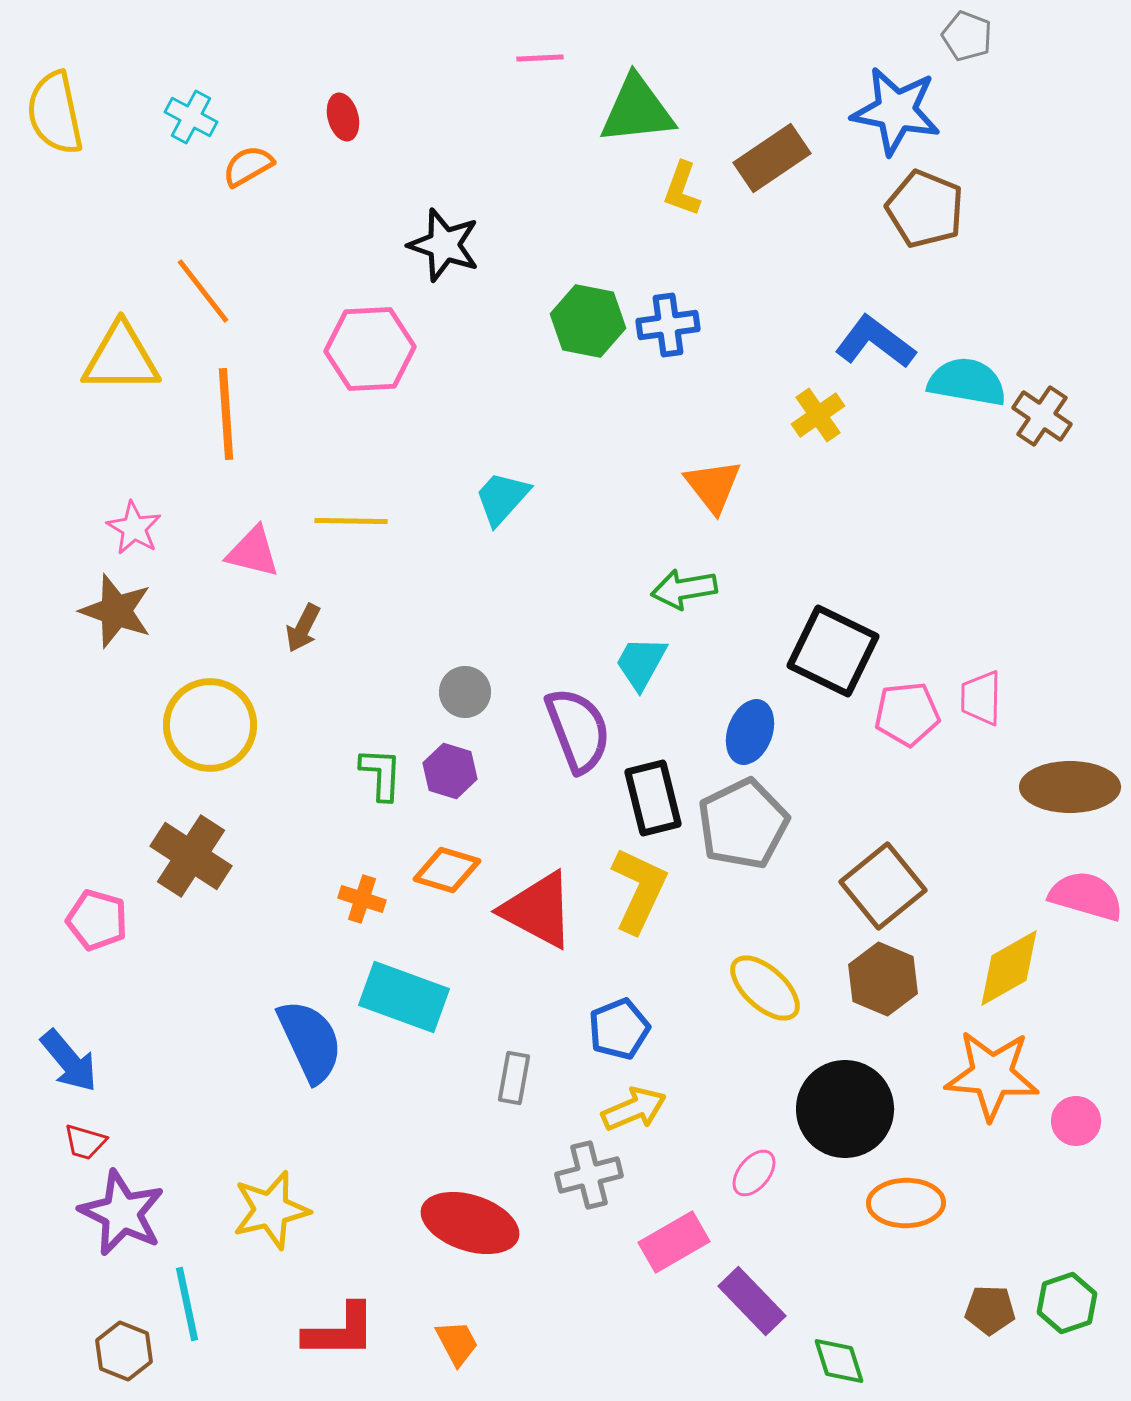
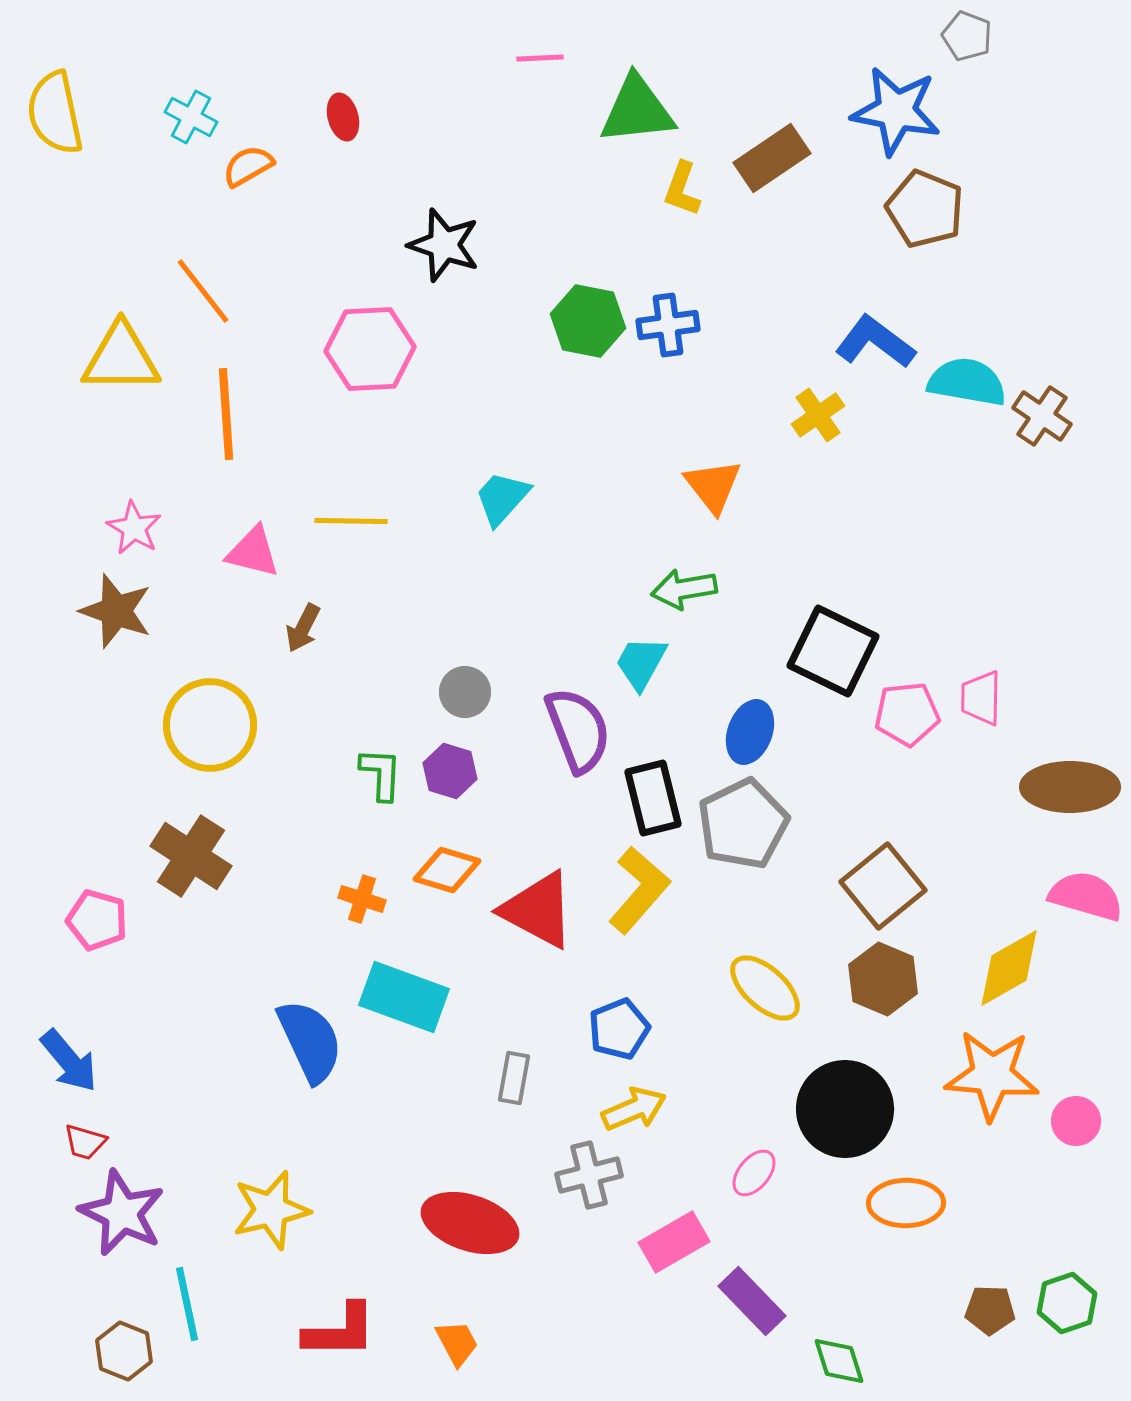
yellow L-shape at (639, 890): rotated 16 degrees clockwise
